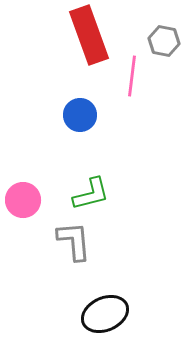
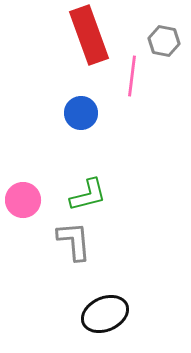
blue circle: moved 1 px right, 2 px up
green L-shape: moved 3 px left, 1 px down
